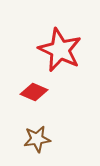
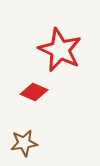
brown star: moved 13 px left, 4 px down
